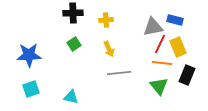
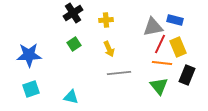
black cross: rotated 30 degrees counterclockwise
